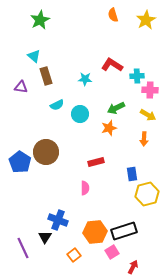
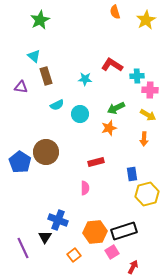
orange semicircle: moved 2 px right, 3 px up
